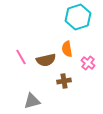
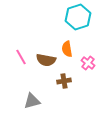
brown semicircle: rotated 24 degrees clockwise
